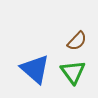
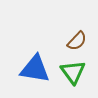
blue triangle: rotated 32 degrees counterclockwise
